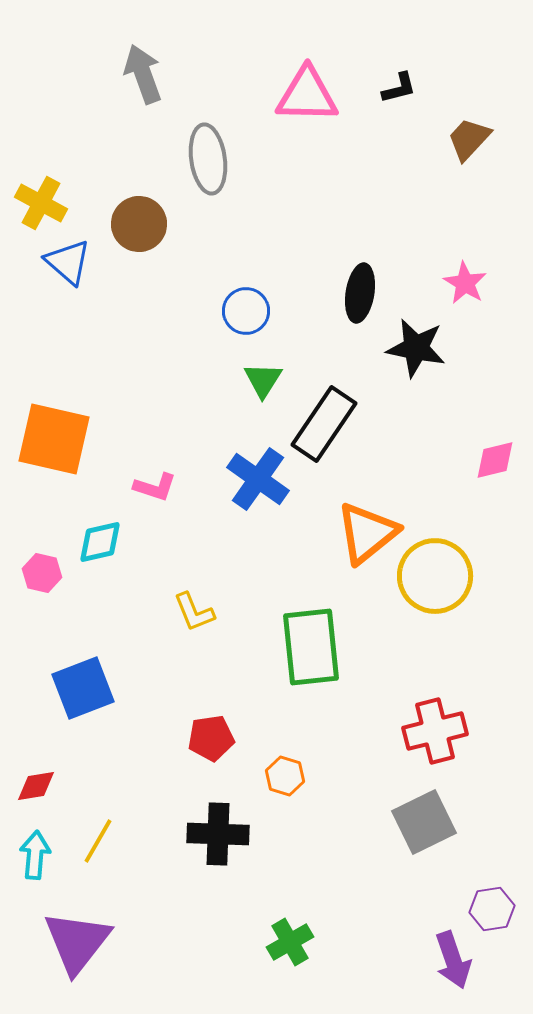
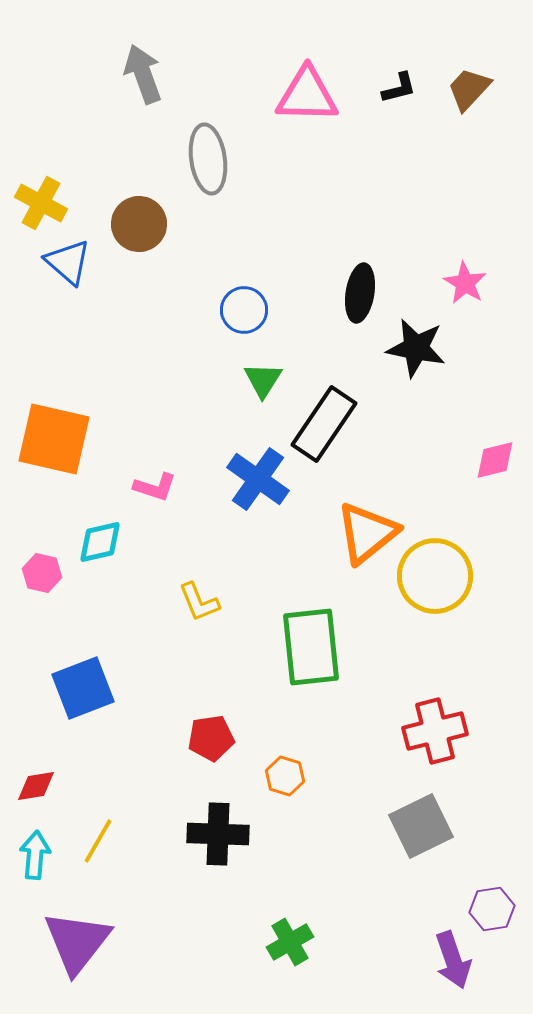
brown trapezoid: moved 50 px up
blue circle: moved 2 px left, 1 px up
yellow L-shape: moved 5 px right, 10 px up
gray square: moved 3 px left, 4 px down
